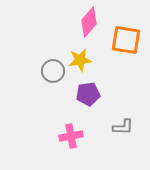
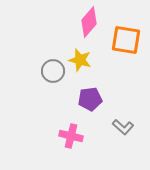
yellow star: rotated 25 degrees clockwise
purple pentagon: moved 2 px right, 5 px down
gray L-shape: rotated 40 degrees clockwise
pink cross: rotated 25 degrees clockwise
